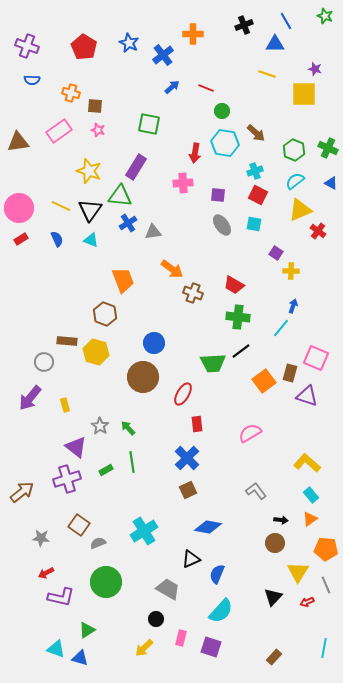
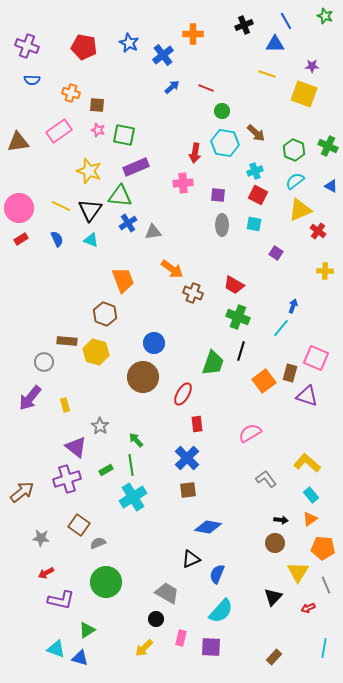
red pentagon at (84, 47): rotated 20 degrees counterclockwise
purple star at (315, 69): moved 3 px left, 3 px up; rotated 16 degrees counterclockwise
yellow square at (304, 94): rotated 20 degrees clockwise
brown square at (95, 106): moved 2 px right, 1 px up
green square at (149, 124): moved 25 px left, 11 px down
green cross at (328, 148): moved 2 px up
purple rectangle at (136, 167): rotated 35 degrees clockwise
blue triangle at (331, 183): moved 3 px down
gray ellipse at (222, 225): rotated 35 degrees clockwise
yellow cross at (291, 271): moved 34 px right
green cross at (238, 317): rotated 15 degrees clockwise
black line at (241, 351): rotated 36 degrees counterclockwise
green trapezoid at (213, 363): rotated 68 degrees counterclockwise
green arrow at (128, 428): moved 8 px right, 12 px down
green line at (132, 462): moved 1 px left, 3 px down
brown square at (188, 490): rotated 18 degrees clockwise
gray L-shape at (256, 491): moved 10 px right, 12 px up
cyan cross at (144, 531): moved 11 px left, 34 px up
orange pentagon at (326, 549): moved 3 px left, 1 px up
gray trapezoid at (168, 589): moved 1 px left, 4 px down
purple L-shape at (61, 597): moved 3 px down
red arrow at (307, 602): moved 1 px right, 6 px down
purple square at (211, 647): rotated 15 degrees counterclockwise
